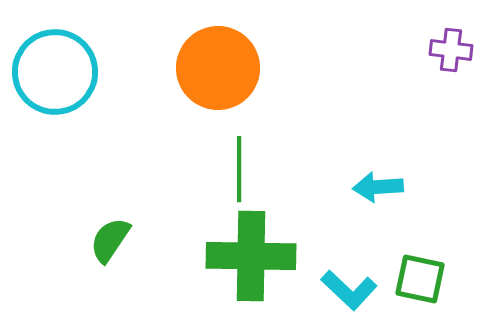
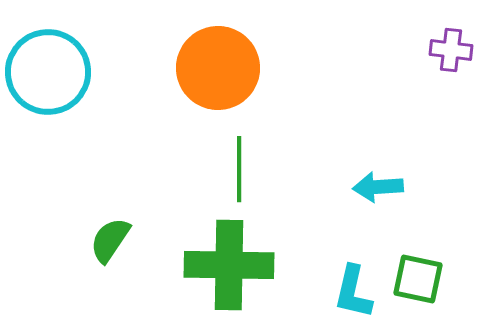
cyan circle: moved 7 px left
green cross: moved 22 px left, 9 px down
green square: moved 2 px left
cyan L-shape: moved 4 px right, 2 px down; rotated 60 degrees clockwise
